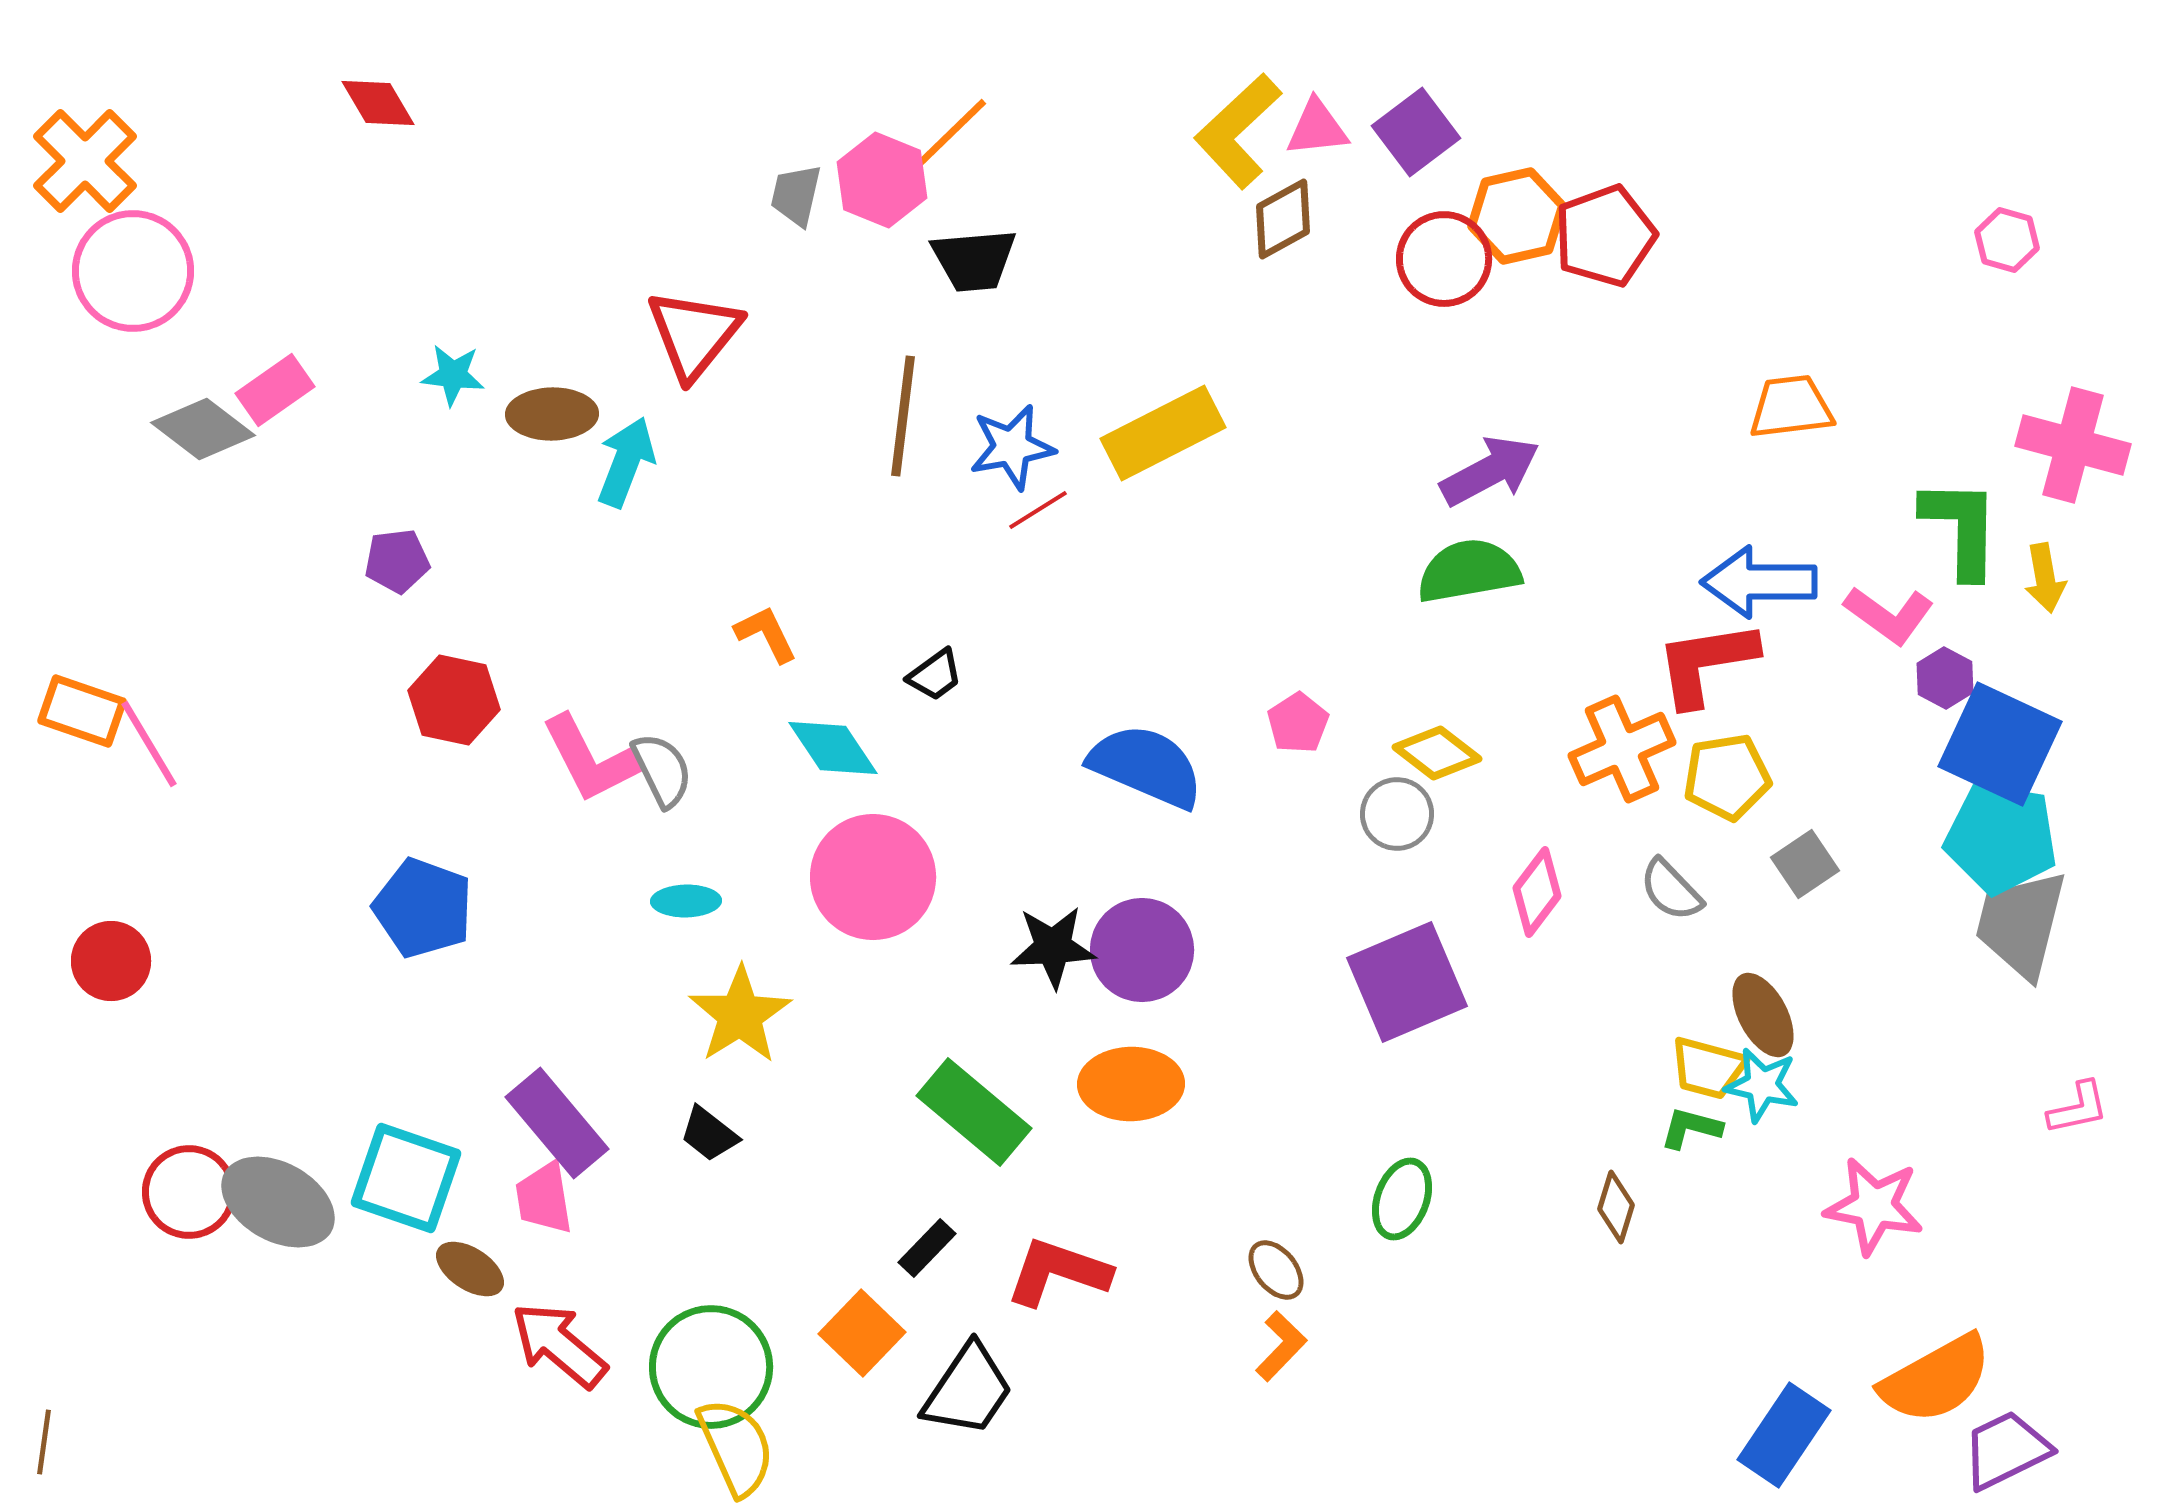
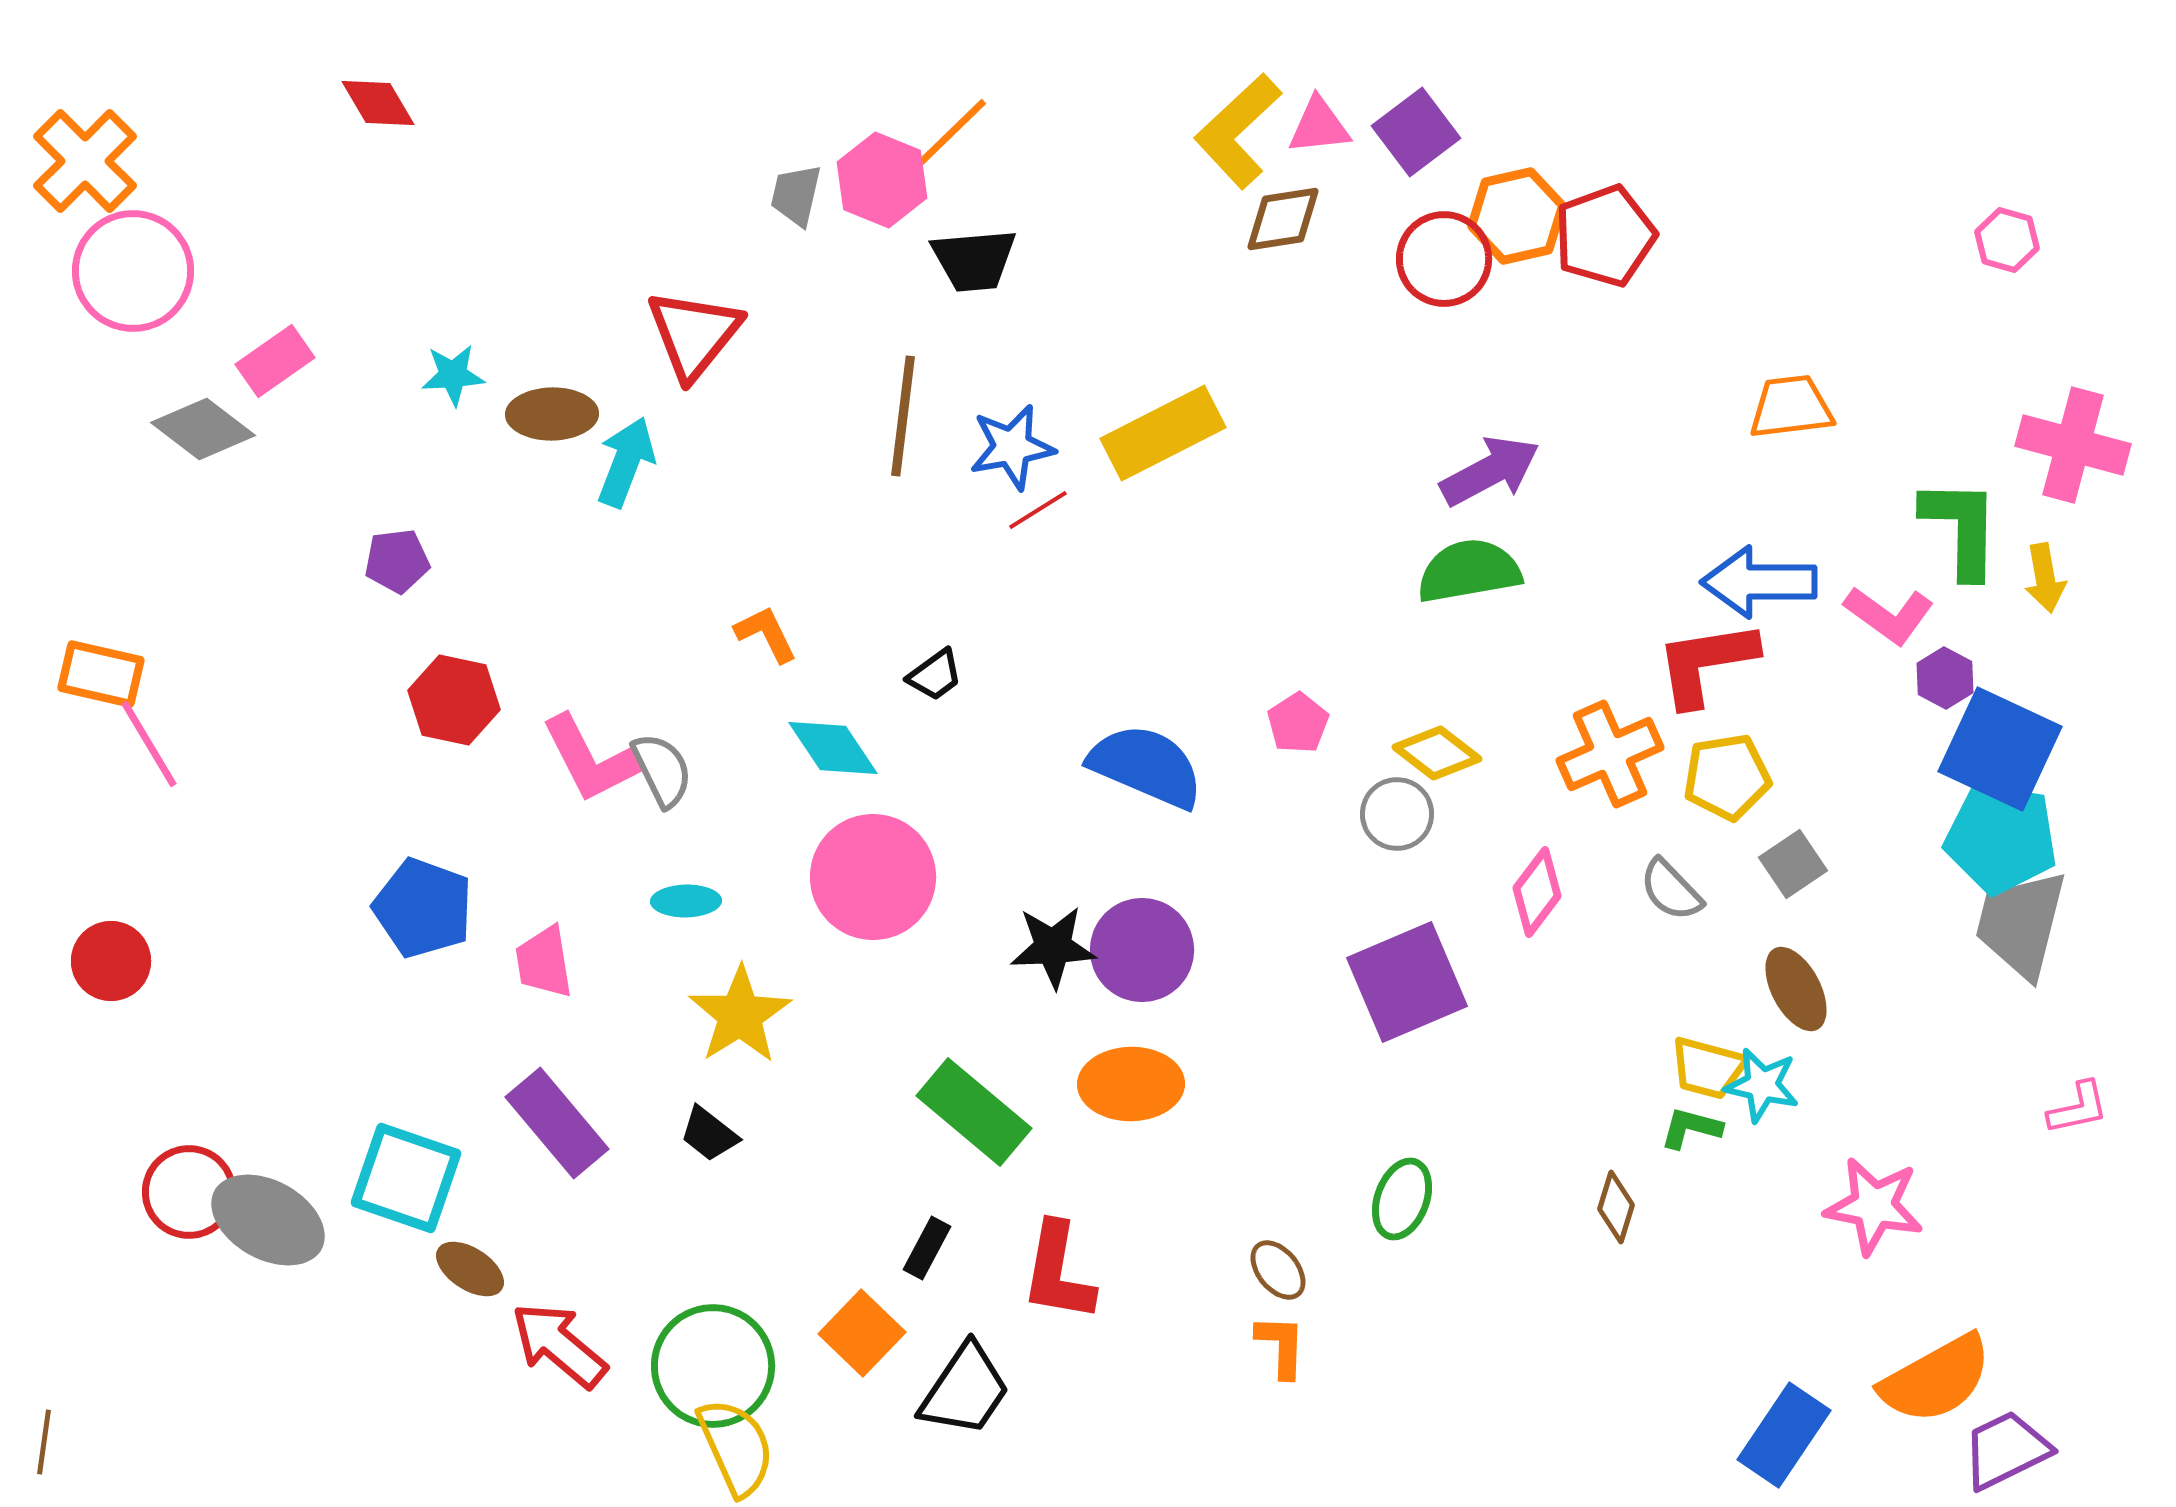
pink triangle at (1317, 128): moved 2 px right, 2 px up
brown diamond at (1283, 219): rotated 20 degrees clockwise
cyan star at (453, 375): rotated 10 degrees counterclockwise
pink rectangle at (275, 390): moved 29 px up
orange rectangle at (82, 711): moved 19 px right, 37 px up; rotated 6 degrees counterclockwise
blue square at (2000, 744): moved 5 px down
orange cross at (1622, 749): moved 12 px left, 5 px down
gray square at (1805, 864): moved 12 px left
brown ellipse at (1763, 1015): moved 33 px right, 26 px up
pink trapezoid at (544, 1198): moved 236 px up
gray ellipse at (278, 1202): moved 10 px left, 18 px down
black rectangle at (927, 1248): rotated 16 degrees counterclockwise
brown ellipse at (1276, 1270): moved 2 px right
red L-shape at (1058, 1272): rotated 99 degrees counterclockwise
orange L-shape at (1281, 1346): rotated 42 degrees counterclockwise
green circle at (711, 1367): moved 2 px right, 1 px up
black trapezoid at (968, 1390): moved 3 px left
